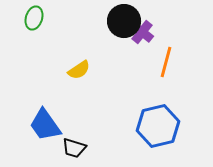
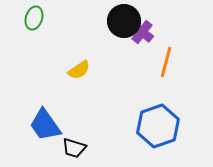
blue hexagon: rotated 6 degrees counterclockwise
